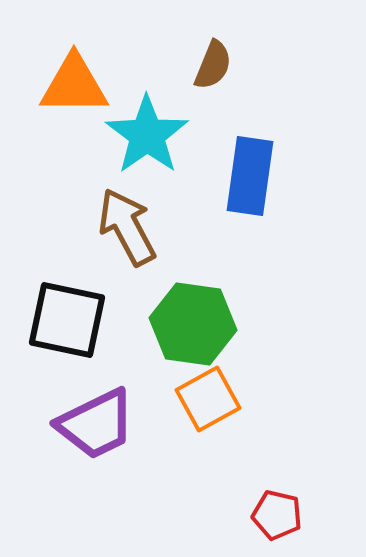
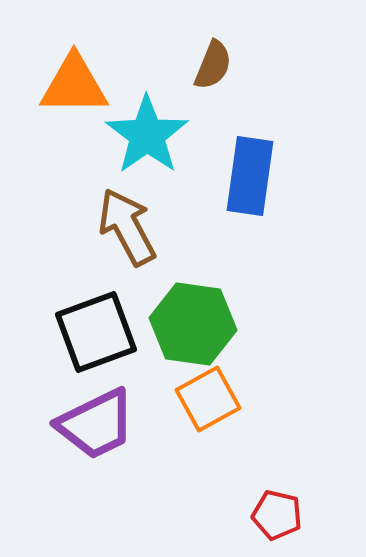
black square: moved 29 px right, 12 px down; rotated 32 degrees counterclockwise
